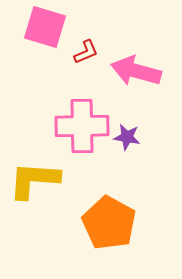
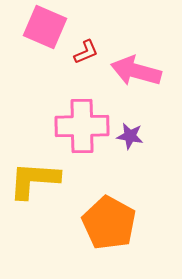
pink square: rotated 6 degrees clockwise
purple star: moved 3 px right, 1 px up
